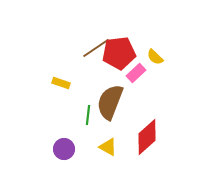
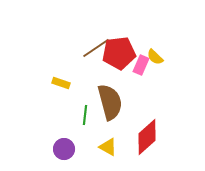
pink rectangle: moved 5 px right, 8 px up; rotated 24 degrees counterclockwise
brown semicircle: rotated 144 degrees clockwise
green line: moved 3 px left
